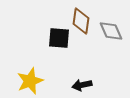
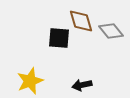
brown diamond: rotated 24 degrees counterclockwise
gray diamond: rotated 15 degrees counterclockwise
